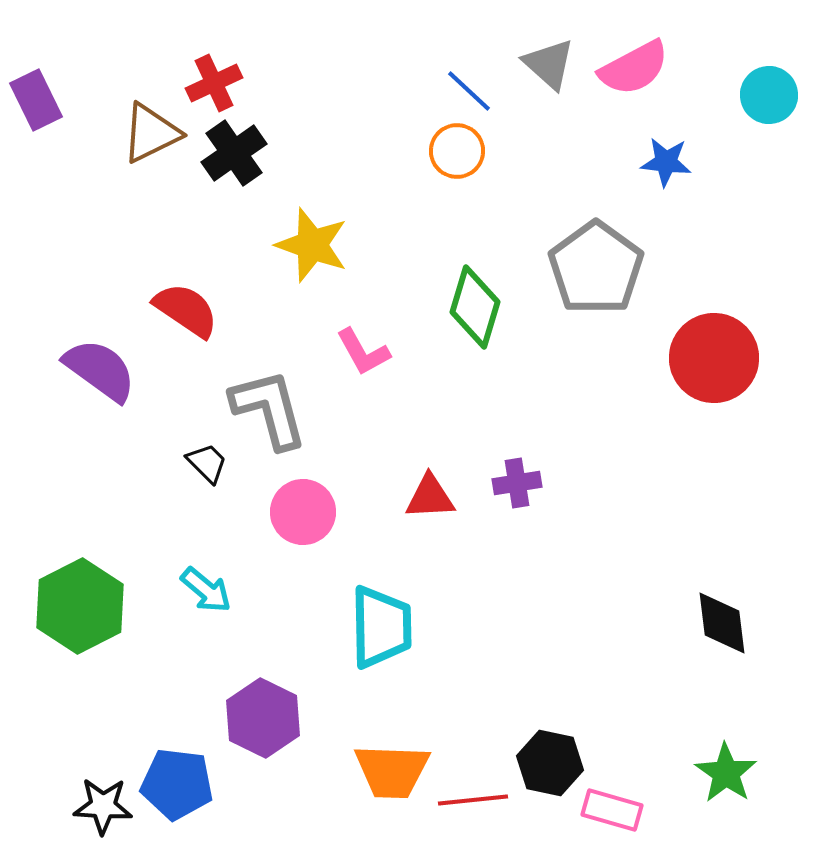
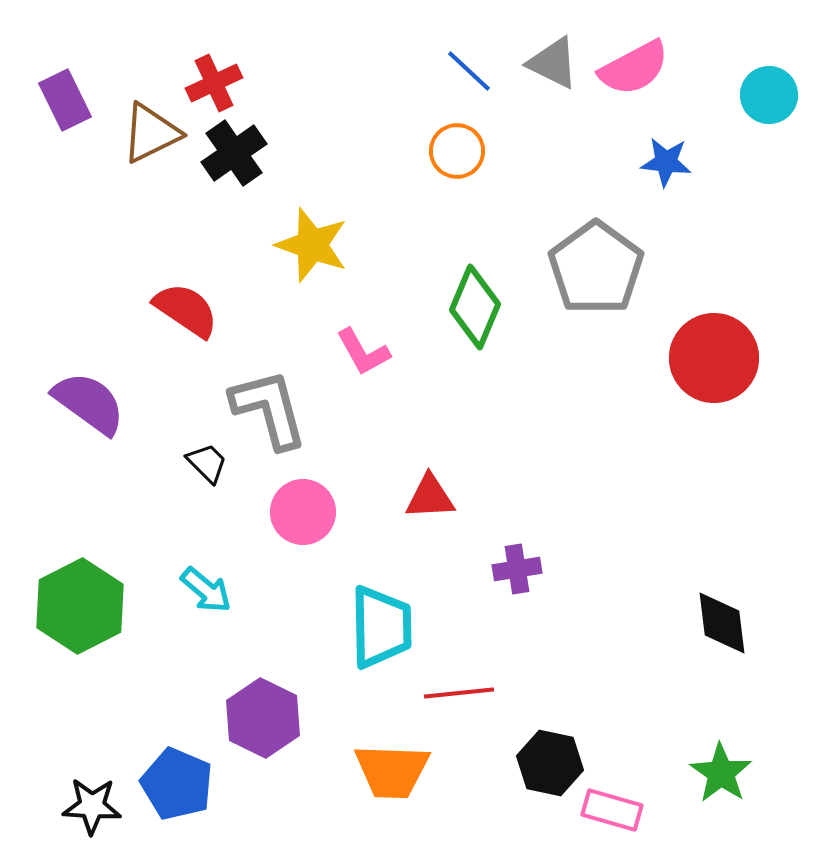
gray triangle: moved 4 px right, 1 px up; rotated 16 degrees counterclockwise
blue line: moved 20 px up
purple rectangle: moved 29 px right
green diamond: rotated 6 degrees clockwise
purple semicircle: moved 11 px left, 33 px down
purple cross: moved 86 px down
green star: moved 5 px left
blue pentagon: rotated 16 degrees clockwise
red line: moved 14 px left, 107 px up
black star: moved 11 px left
